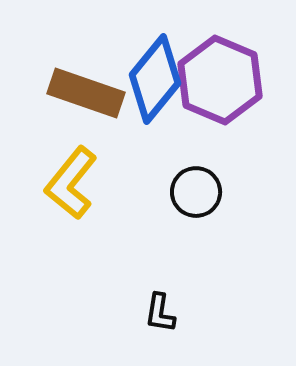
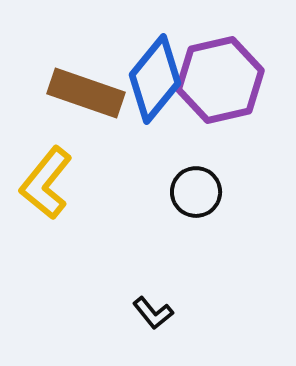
purple hexagon: rotated 24 degrees clockwise
yellow L-shape: moved 25 px left
black L-shape: moved 7 px left; rotated 48 degrees counterclockwise
